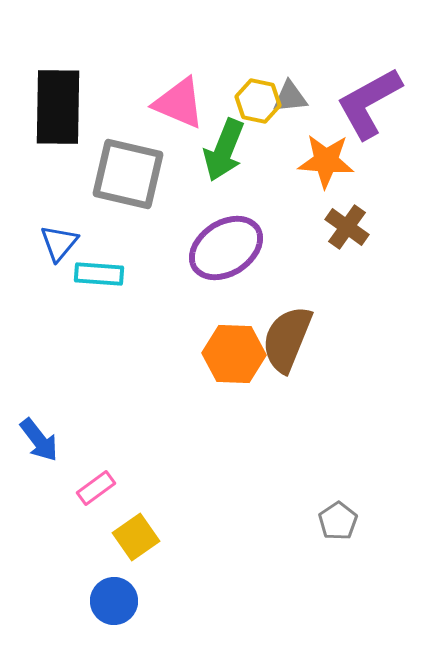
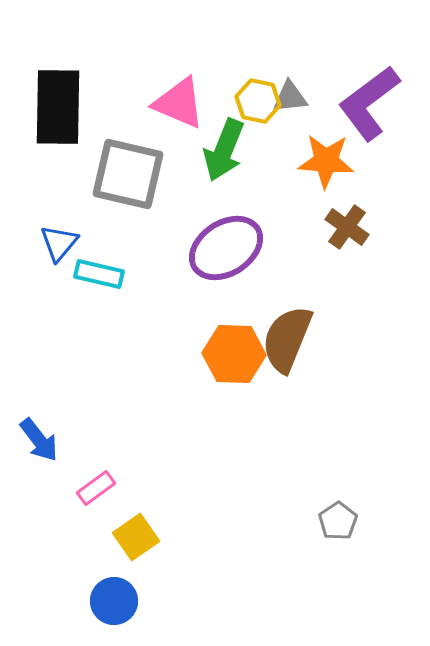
purple L-shape: rotated 8 degrees counterclockwise
cyan rectangle: rotated 9 degrees clockwise
